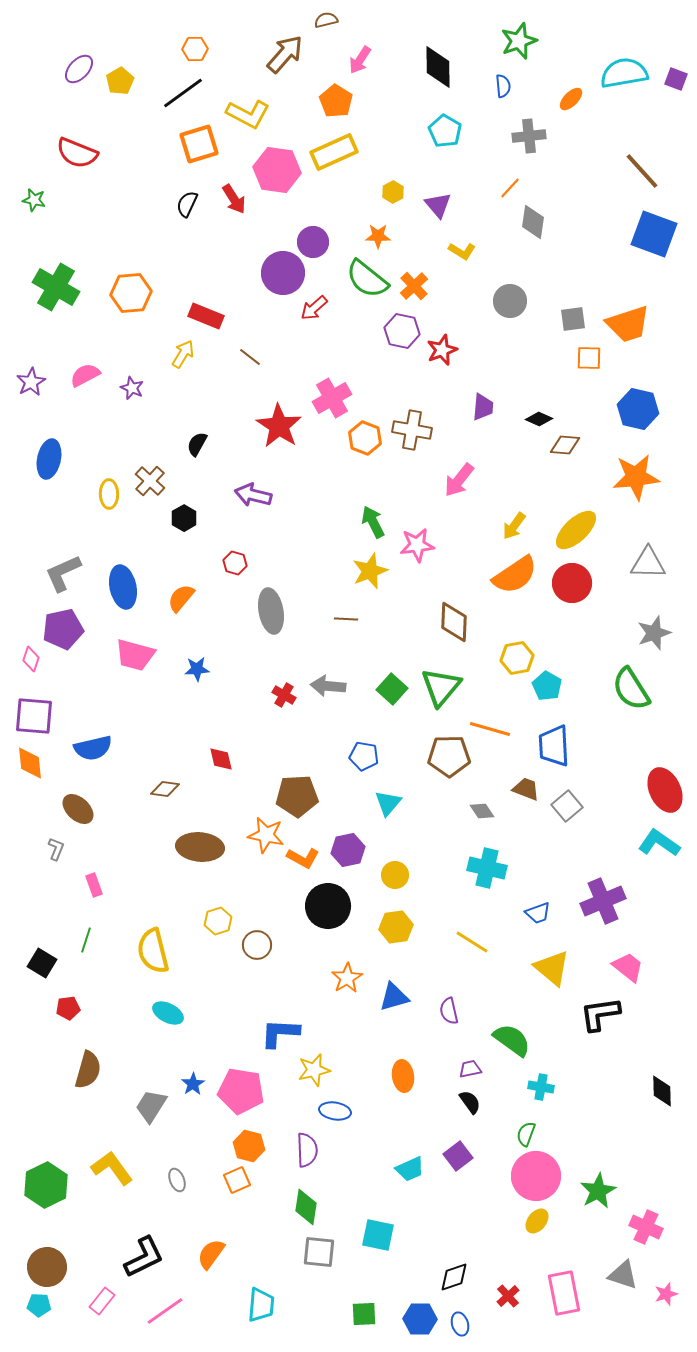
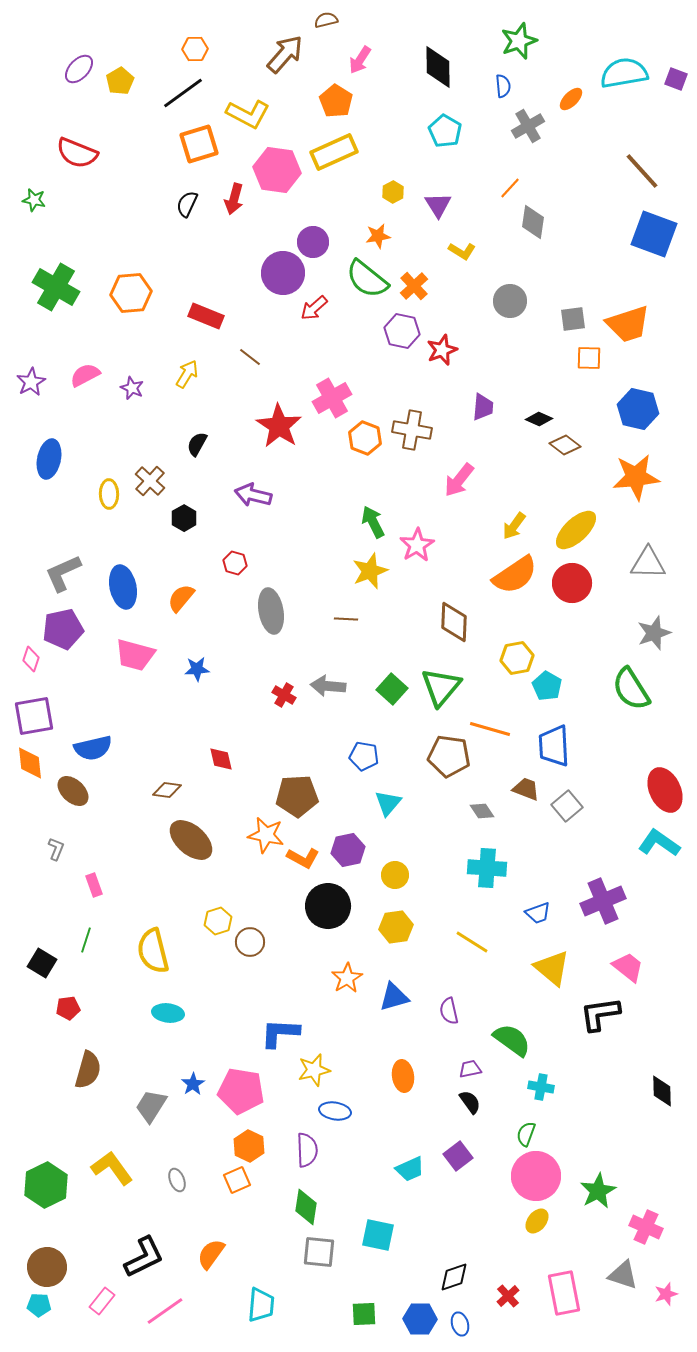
gray cross at (529, 136): moved 1 px left, 10 px up; rotated 24 degrees counterclockwise
red arrow at (234, 199): rotated 48 degrees clockwise
purple triangle at (438, 205): rotated 8 degrees clockwise
orange star at (378, 236): rotated 10 degrees counterclockwise
yellow arrow at (183, 354): moved 4 px right, 20 px down
brown diamond at (565, 445): rotated 32 degrees clockwise
pink star at (417, 545): rotated 24 degrees counterclockwise
purple square at (34, 716): rotated 15 degrees counterclockwise
brown pentagon at (449, 756): rotated 9 degrees clockwise
brown diamond at (165, 789): moved 2 px right, 1 px down
brown ellipse at (78, 809): moved 5 px left, 18 px up
brown ellipse at (200, 847): moved 9 px left, 7 px up; rotated 36 degrees clockwise
cyan cross at (487, 868): rotated 9 degrees counterclockwise
brown circle at (257, 945): moved 7 px left, 3 px up
cyan ellipse at (168, 1013): rotated 20 degrees counterclockwise
orange hexagon at (249, 1146): rotated 12 degrees clockwise
